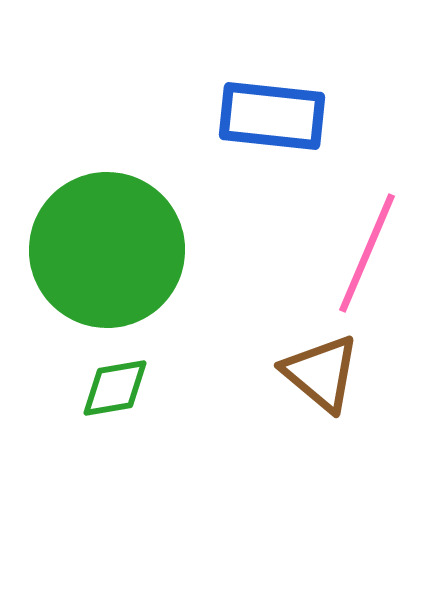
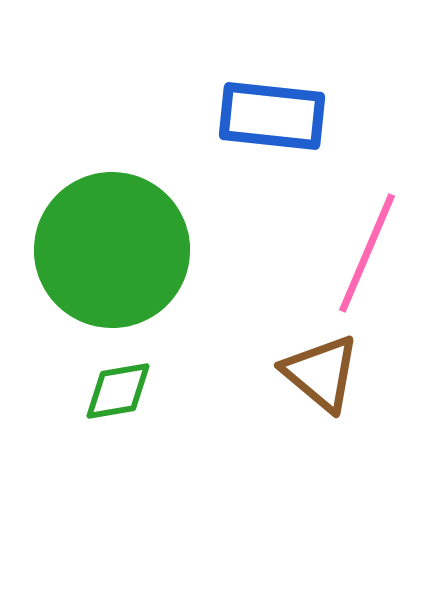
green circle: moved 5 px right
green diamond: moved 3 px right, 3 px down
